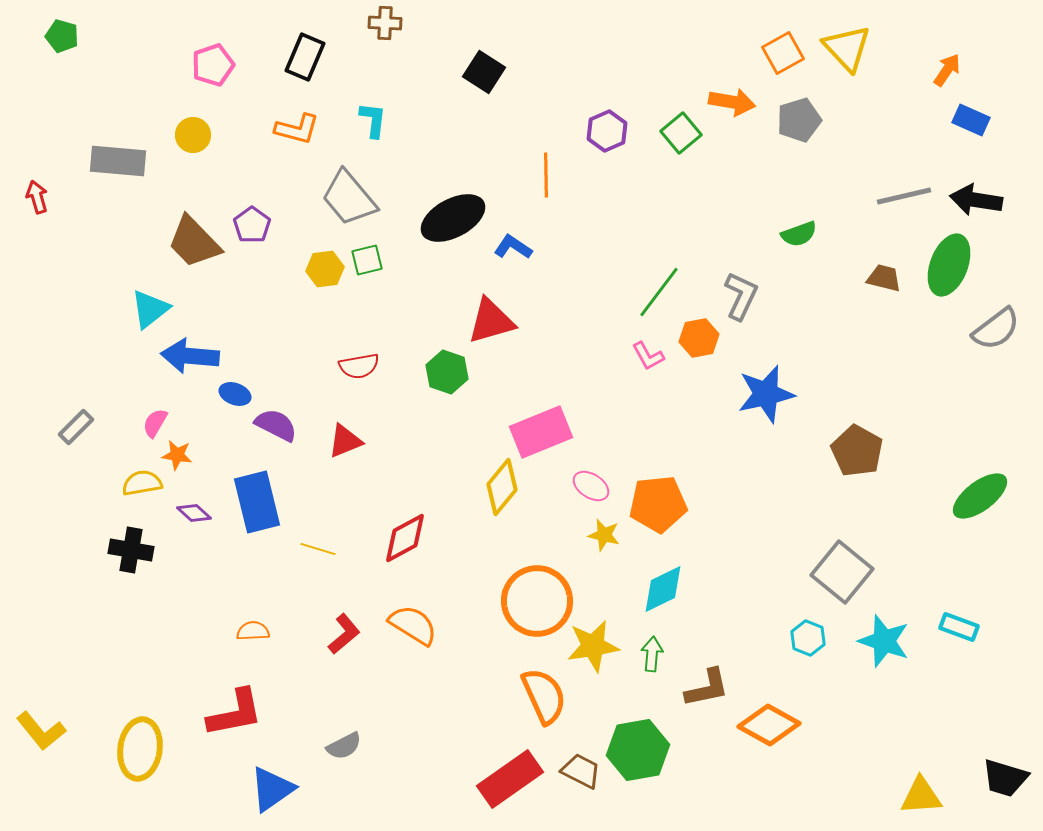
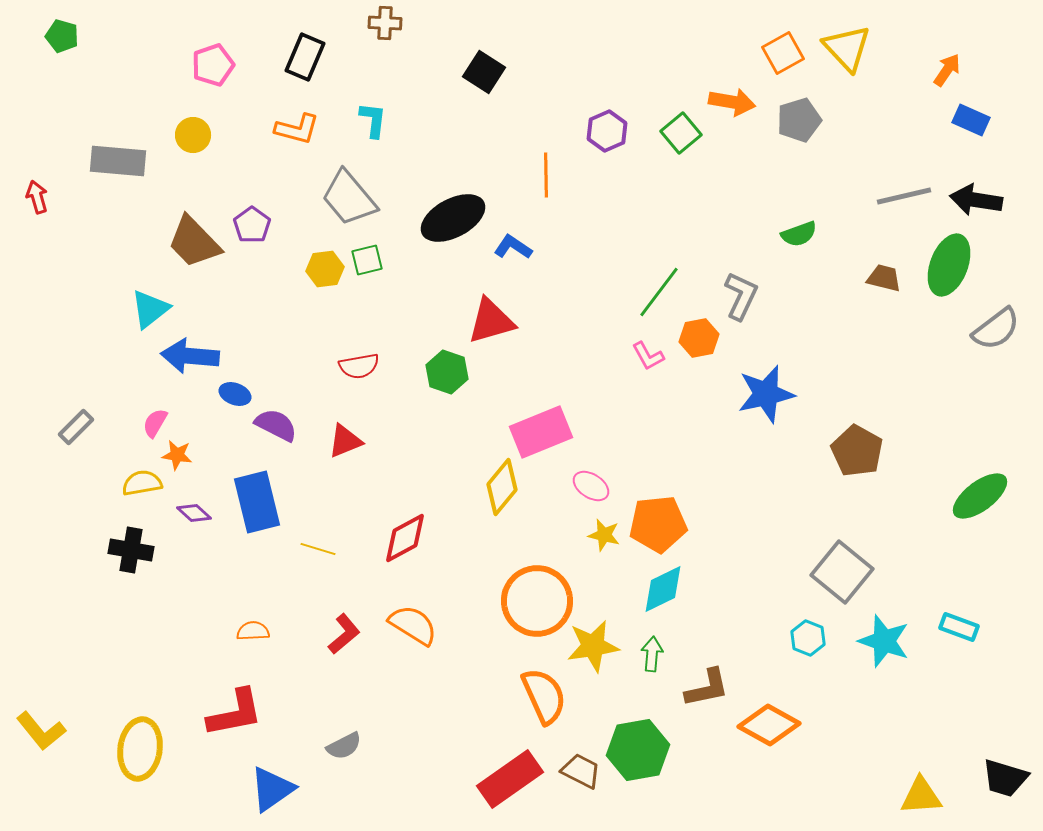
orange pentagon at (658, 504): moved 20 px down
